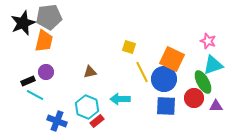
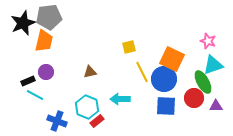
yellow square: rotated 32 degrees counterclockwise
